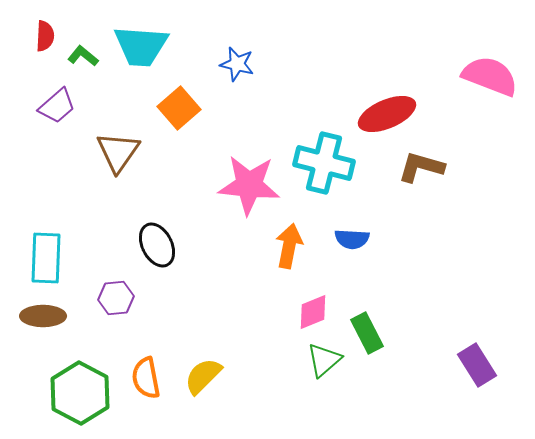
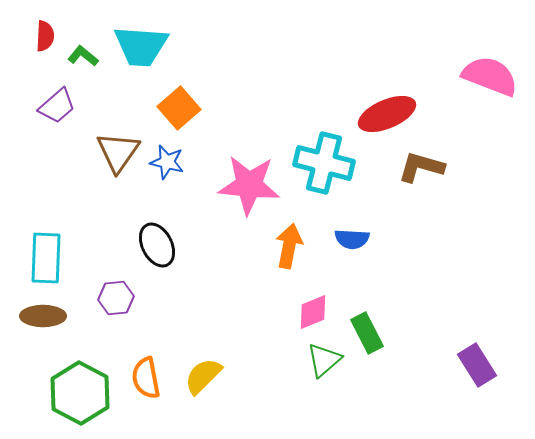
blue star: moved 70 px left, 98 px down
